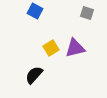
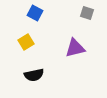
blue square: moved 2 px down
yellow square: moved 25 px left, 6 px up
black semicircle: rotated 144 degrees counterclockwise
